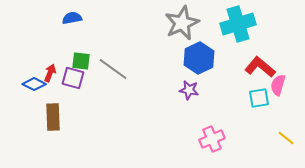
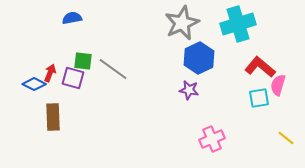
green square: moved 2 px right
